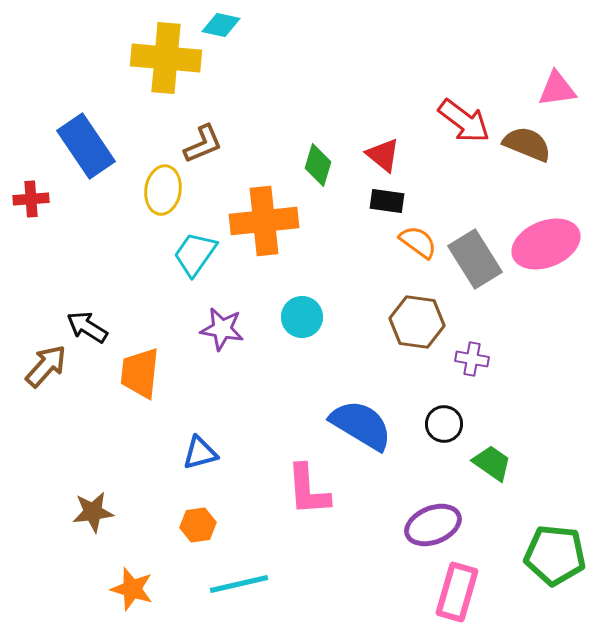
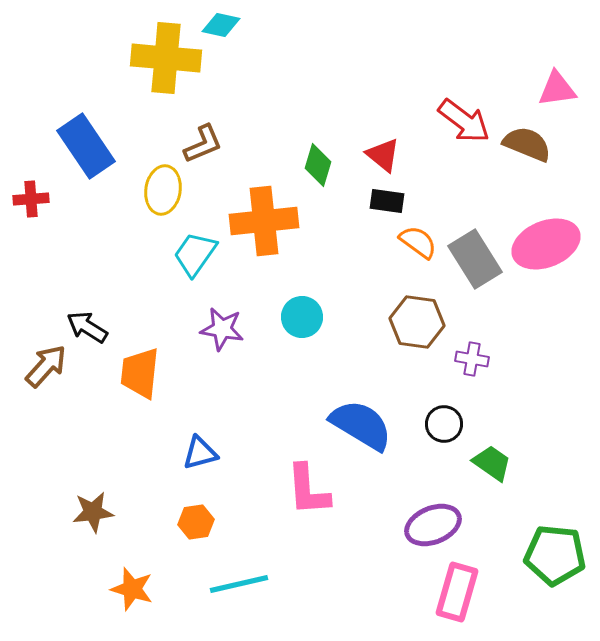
orange hexagon: moved 2 px left, 3 px up
